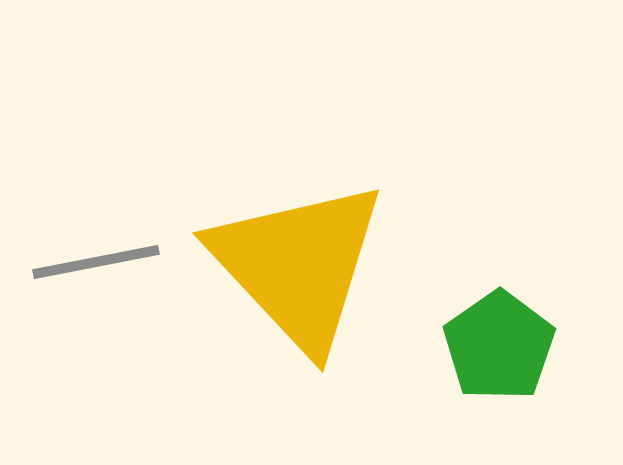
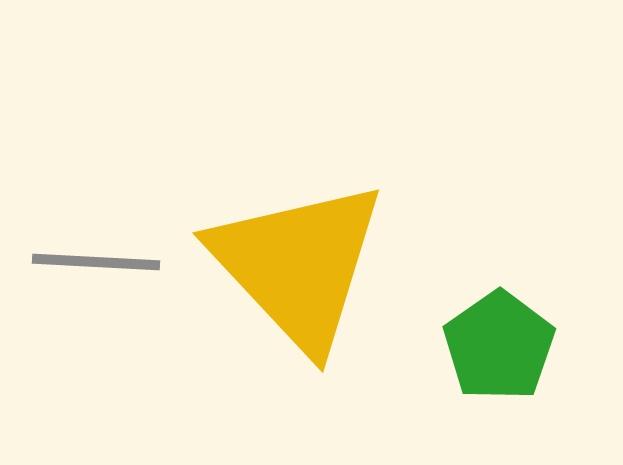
gray line: rotated 14 degrees clockwise
